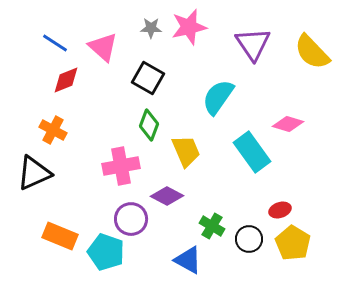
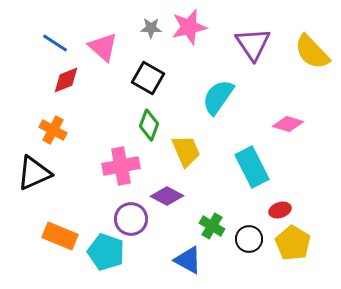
cyan rectangle: moved 15 px down; rotated 9 degrees clockwise
